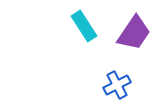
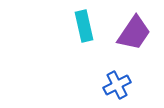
cyan rectangle: rotated 20 degrees clockwise
